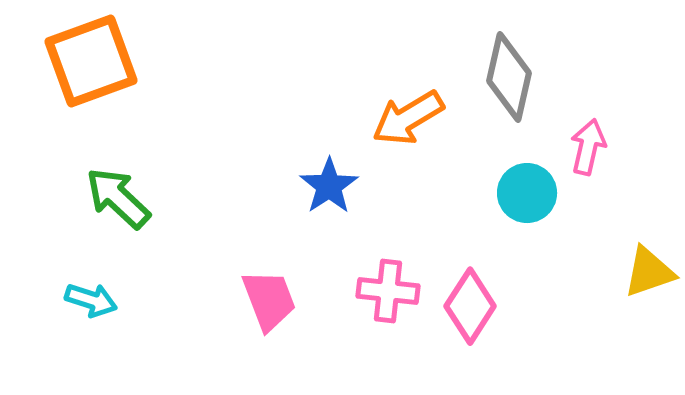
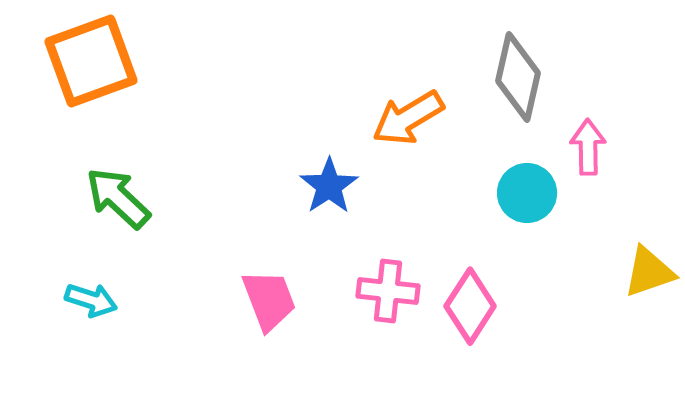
gray diamond: moved 9 px right
pink arrow: rotated 14 degrees counterclockwise
